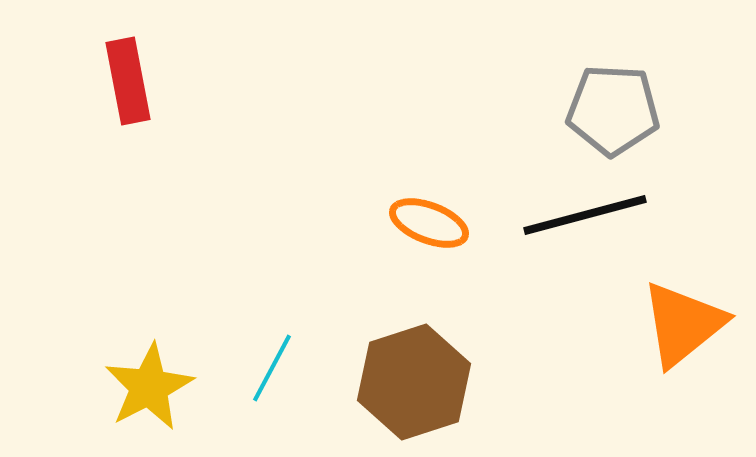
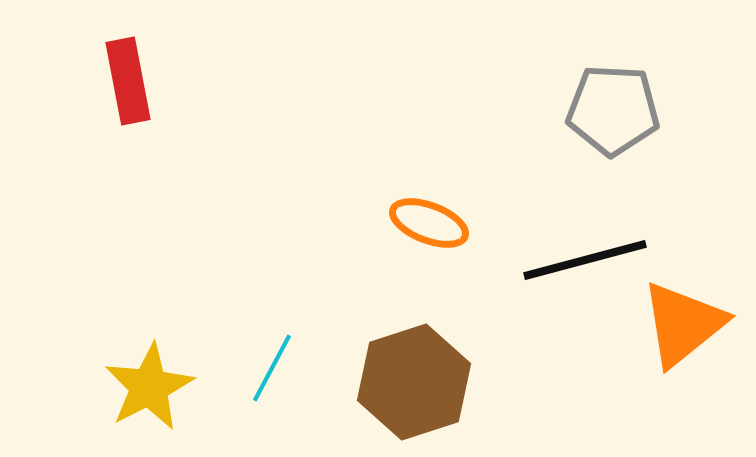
black line: moved 45 px down
